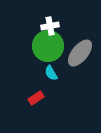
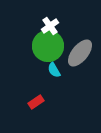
white cross: rotated 24 degrees counterclockwise
cyan semicircle: moved 3 px right, 3 px up
red rectangle: moved 4 px down
